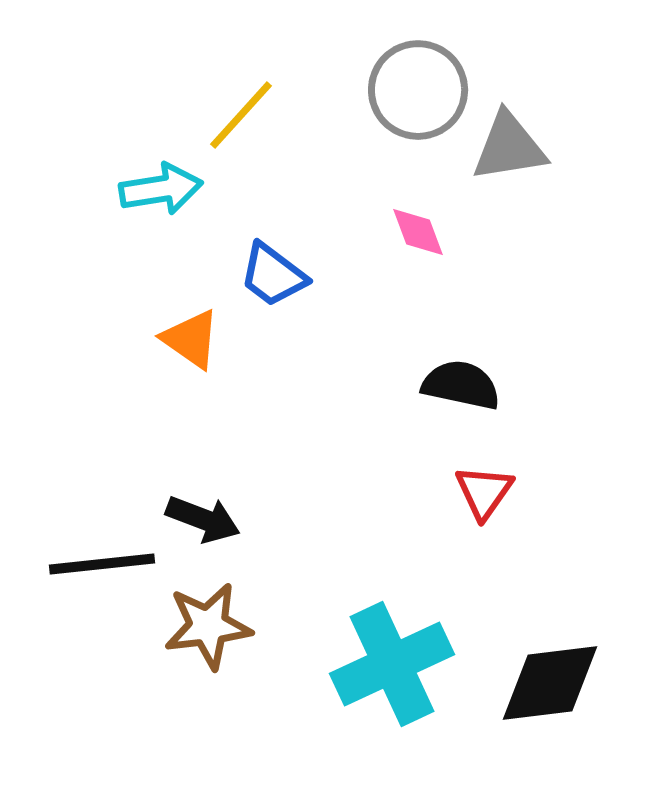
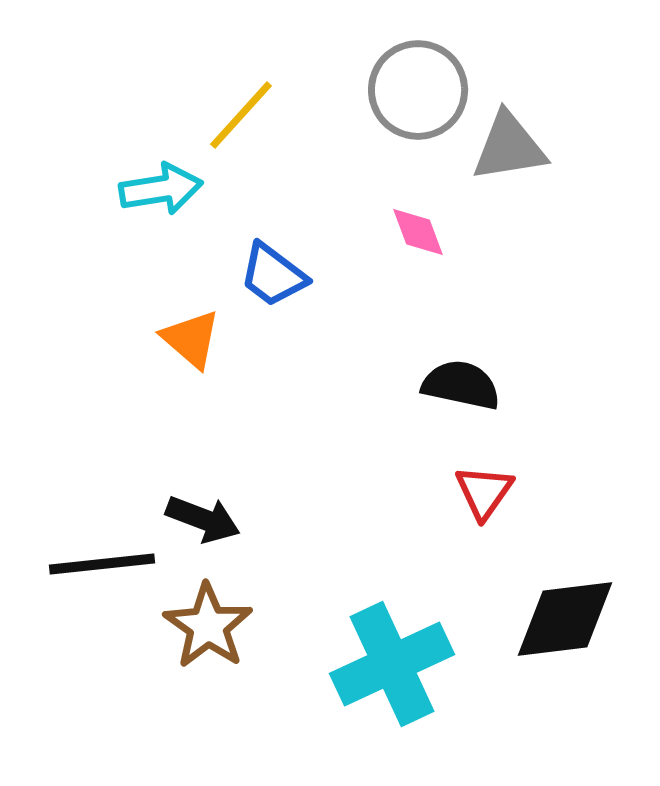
orange triangle: rotated 6 degrees clockwise
brown star: rotated 30 degrees counterclockwise
black diamond: moved 15 px right, 64 px up
